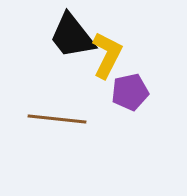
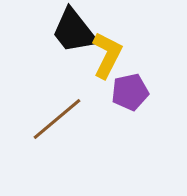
black trapezoid: moved 2 px right, 5 px up
brown line: rotated 46 degrees counterclockwise
